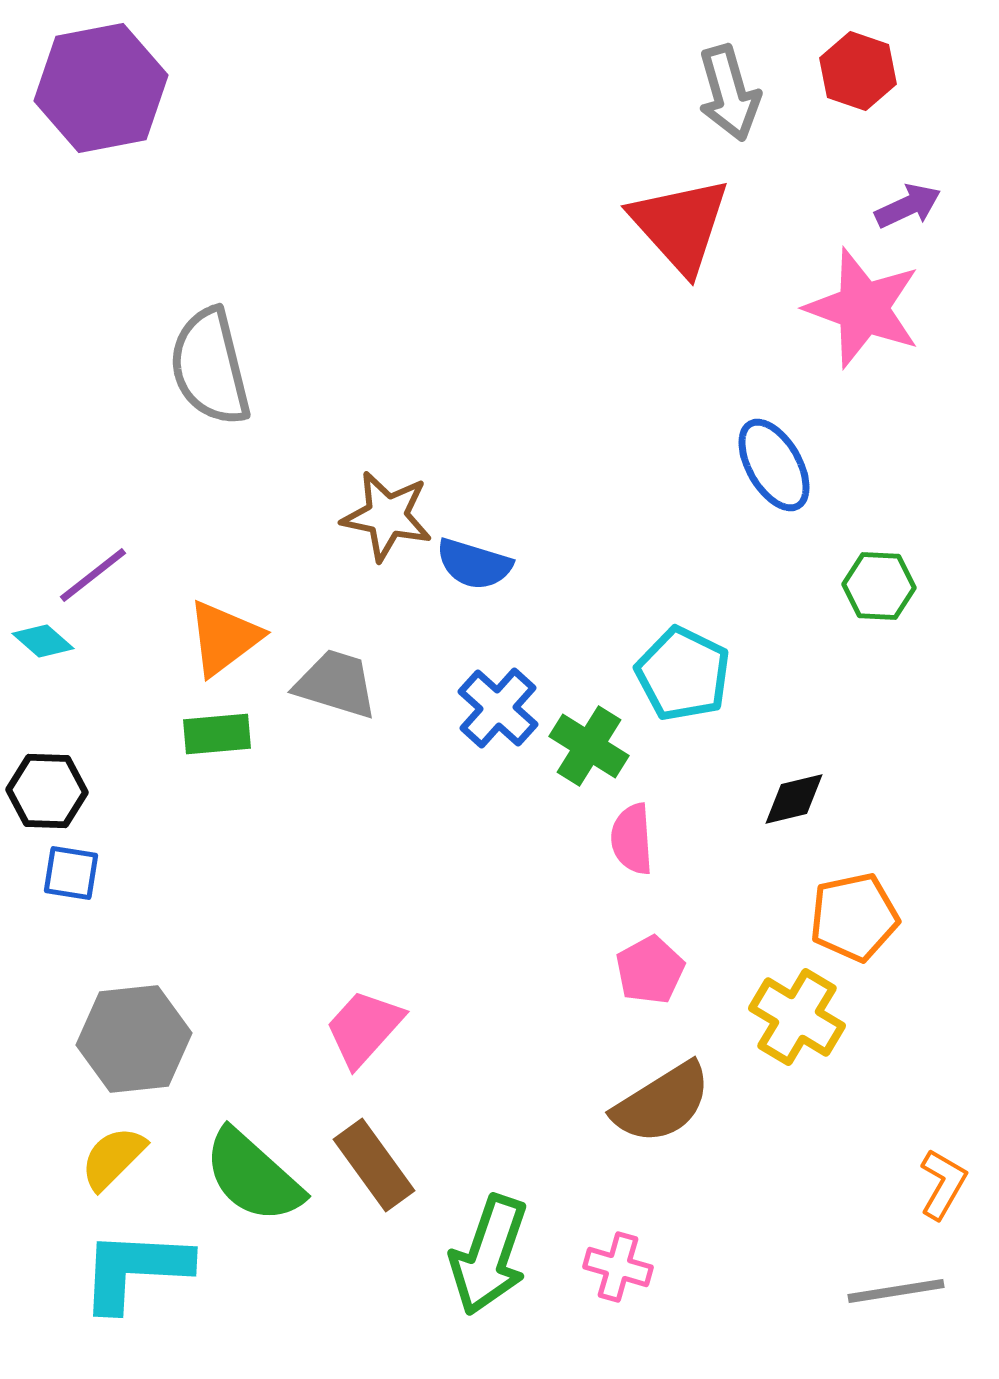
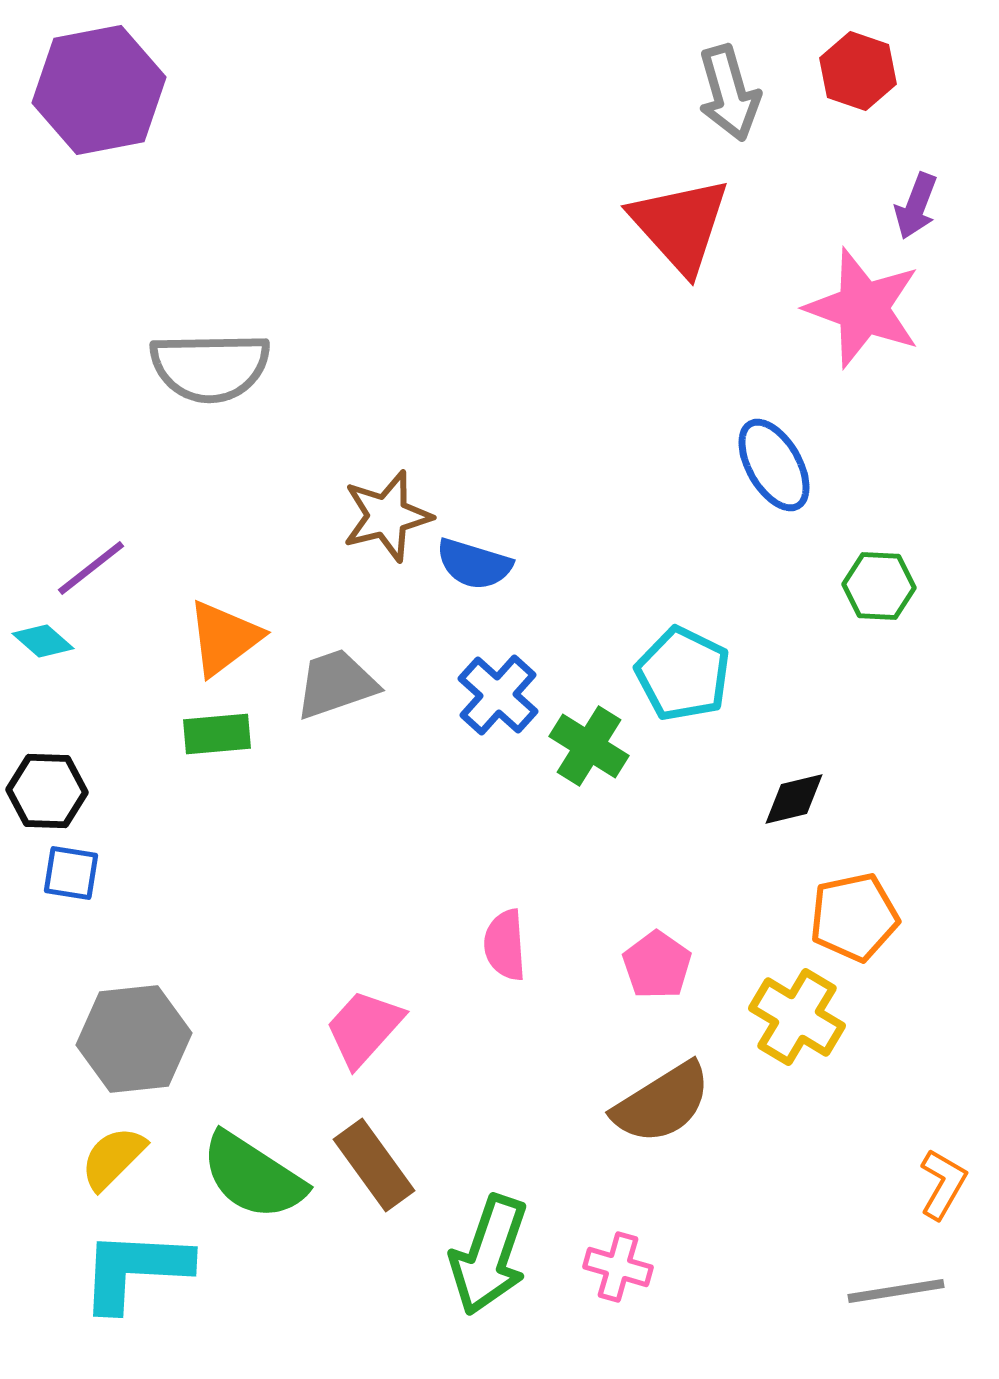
purple hexagon: moved 2 px left, 2 px down
purple arrow: moved 8 px right; rotated 136 degrees clockwise
gray semicircle: rotated 77 degrees counterclockwise
brown star: rotated 26 degrees counterclockwise
purple line: moved 2 px left, 7 px up
gray trapezoid: rotated 36 degrees counterclockwise
blue cross: moved 13 px up
pink semicircle: moved 127 px left, 106 px down
pink pentagon: moved 7 px right, 5 px up; rotated 8 degrees counterclockwise
green semicircle: rotated 9 degrees counterclockwise
